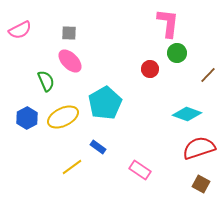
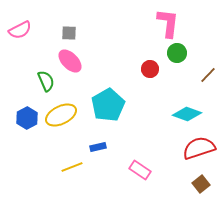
cyan pentagon: moved 3 px right, 2 px down
yellow ellipse: moved 2 px left, 2 px up
blue rectangle: rotated 49 degrees counterclockwise
yellow line: rotated 15 degrees clockwise
brown square: rotated 24 degrees clockwise
